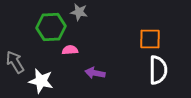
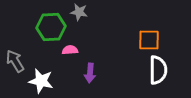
orange square: moved 1 px left, 1 px down
gray arrow: moved 1 px up
purple arrow: moved 5 px left; rotated 96 degrees counterclockwise
